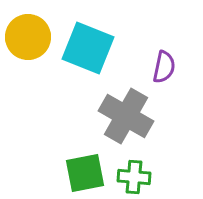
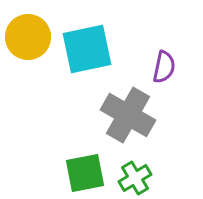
cyan square: moved 1 px left, 1 px down; rotated 34 degrees counterclockwise
gray cross: moved 2 px right, 1 px up
green cross: moved 1 px right, 1 px down; rotated 36 degrees counterclockwise
